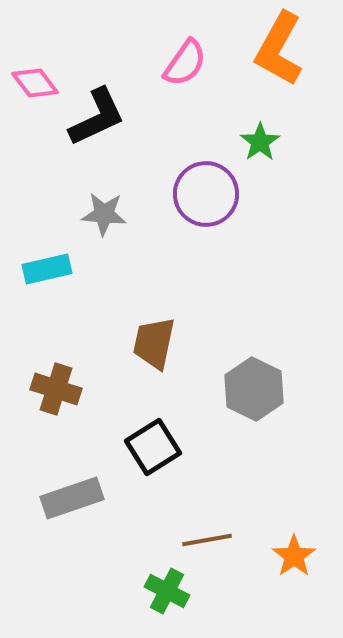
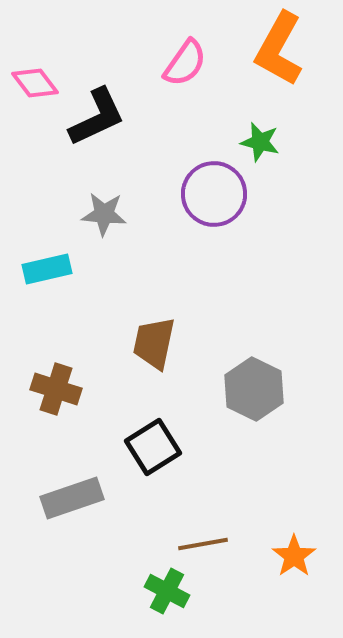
green star: rotated 24 degrees counterclockwise
purple circle: moved 8 px right
brown line: moved 4 px left, 4 px down
